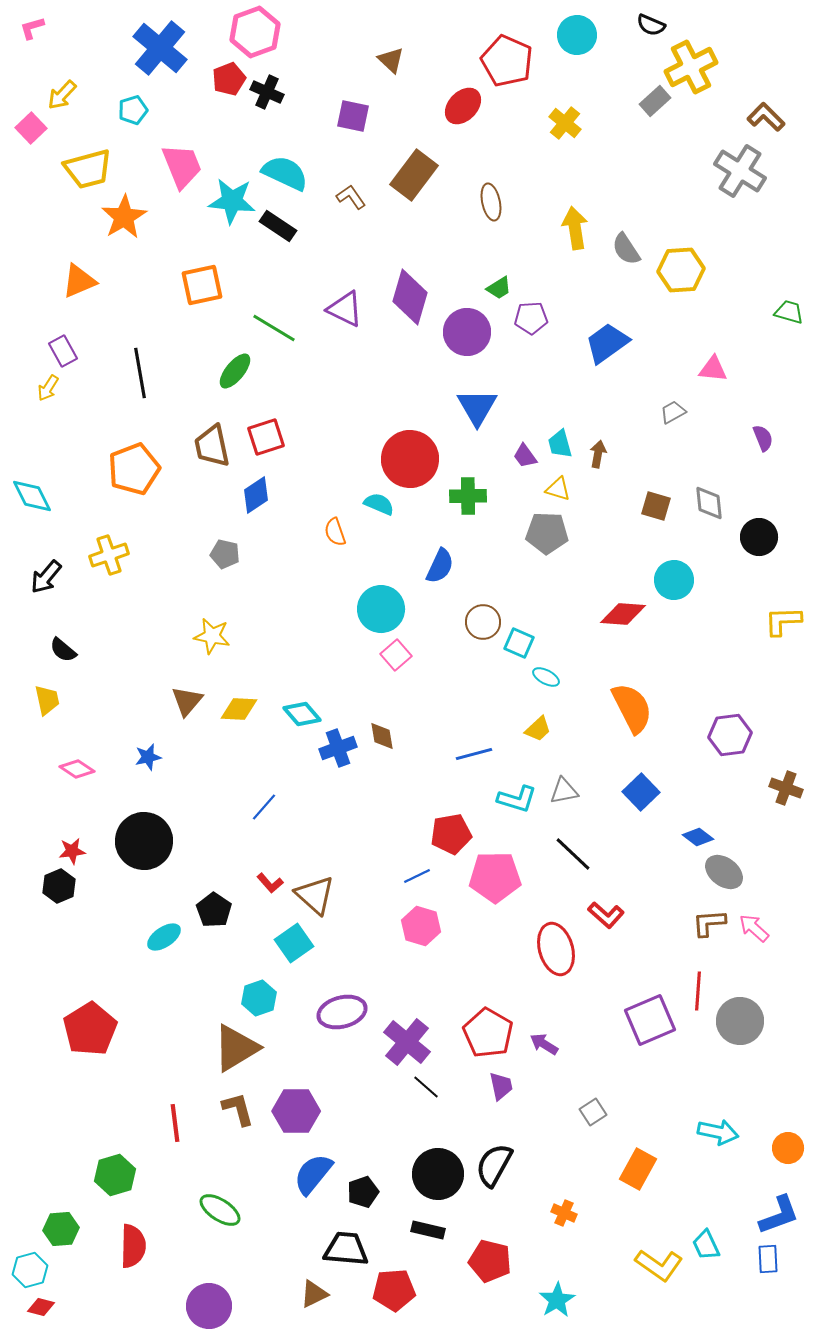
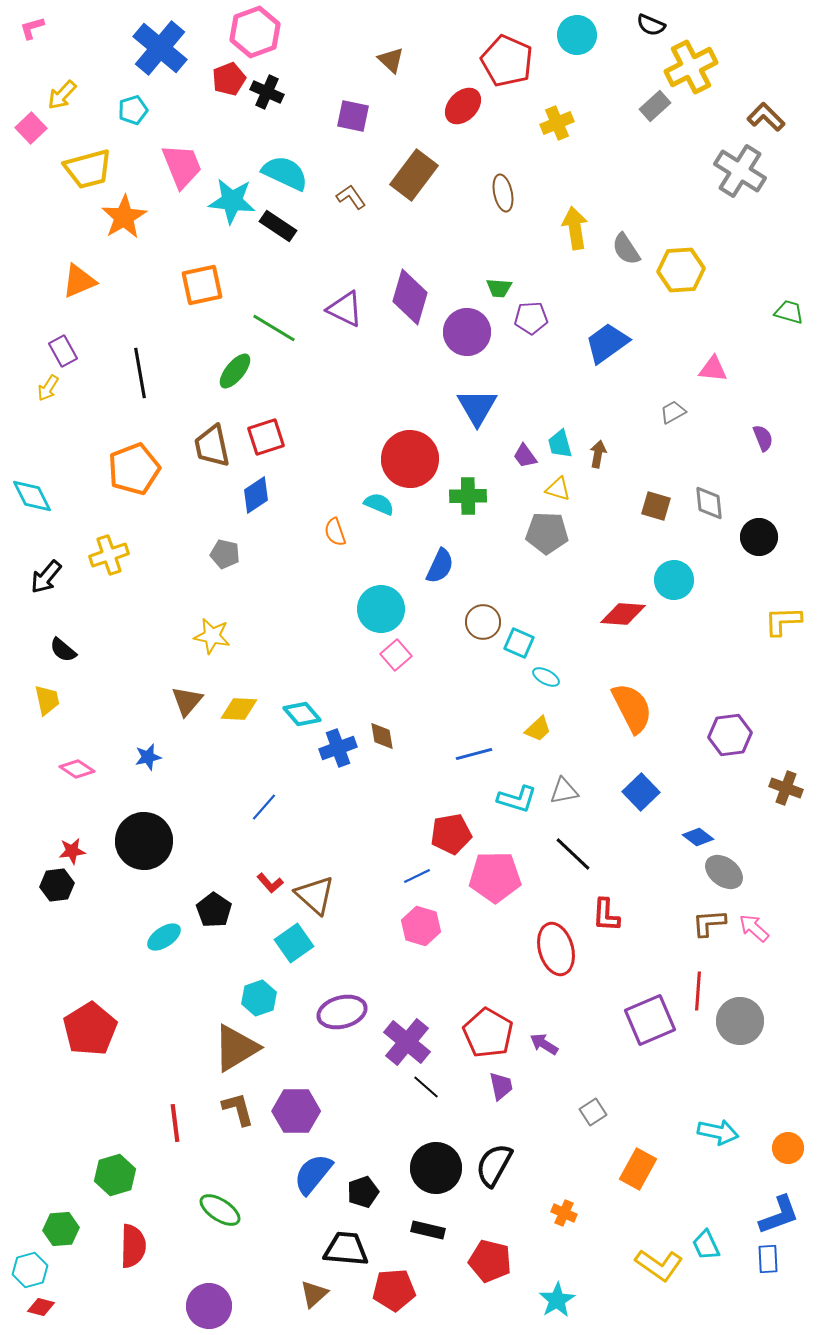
gray rectangle at (655, 101): moved 5 px down
yellow cross at (565, 123): moved 8 px left; rotated 28 degrees clockwise
brown ellipse at (491, 202): moved 12 px right, 9 px up
green trapezoid at (499, 288): rotated 36 degrees clockwise
black hexagon at (59, 886): moved 2 px left, 1 px up; rotated 16 degrees clockwise
red L-shape at (606, 915): rotated 51 degrees clockwise
black circle at (438, 1174): moved 2 px left, 6 px up
brown triangle at (314, 1294): rotated 16 degrees counterclockwise
